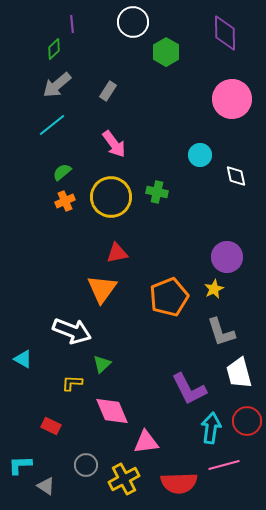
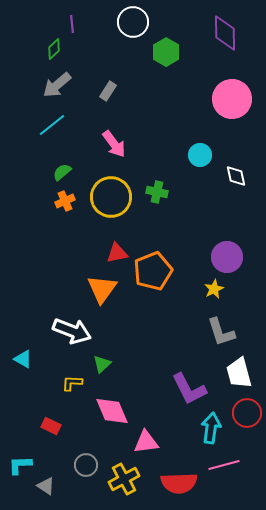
orange pentagon: moved 16 px left, 26 px up
red circle: moved 8 px up
